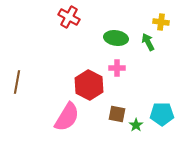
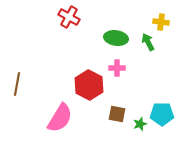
brown line: moved 2 px down
pink semicircle: moved 7 px left, 1 px down
green star: moved 4 px right, 1 px up; rotated 16 degrees clockwise
